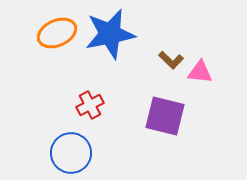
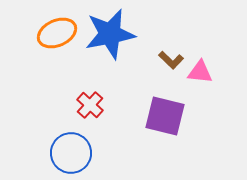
red cross: rotated 20 degrees counterclockwise
